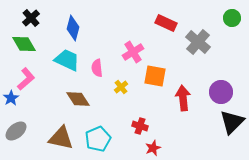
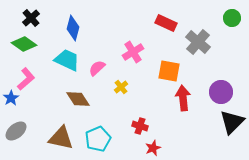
green diamond: rotated 25 degrees counterclockwise
pink semicircle: rotated 54 degrees clockwise
orange square: moved 14 px right, 5 px up
